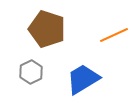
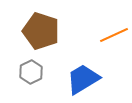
brown pentagon: moved 6 px left, 2 px down
